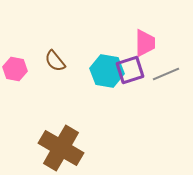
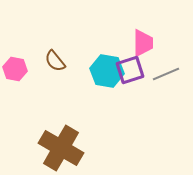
pink trapezoid: moved 2 px left
